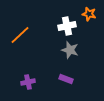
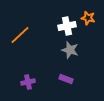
orange star: moved 1 px left, 4 px down
